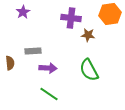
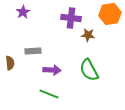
purple arrow: moved 4 px right, 2 px down
green line: rotated 12 degrees counterclockwise
